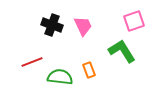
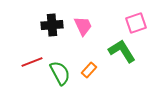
pink square: moved 2 px right, 2 px down
black cross: rotated 25 degrees counterclockwise
orange rectangle: rotated 63 degrees clockwise
green semicircle: moved 4 px up; rotated 55 degrees clockwise
